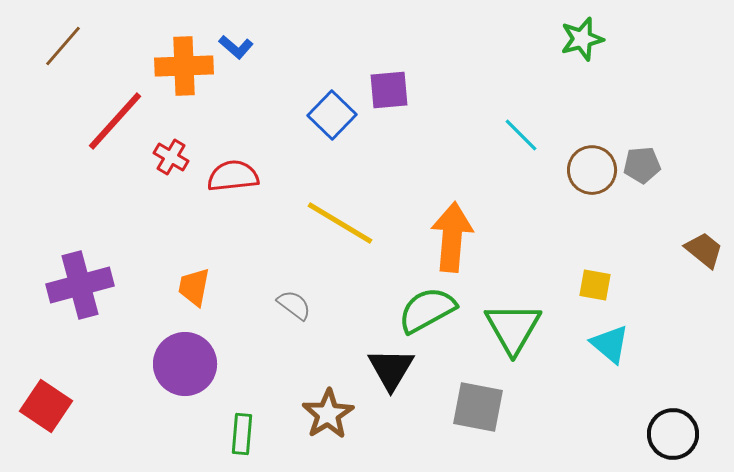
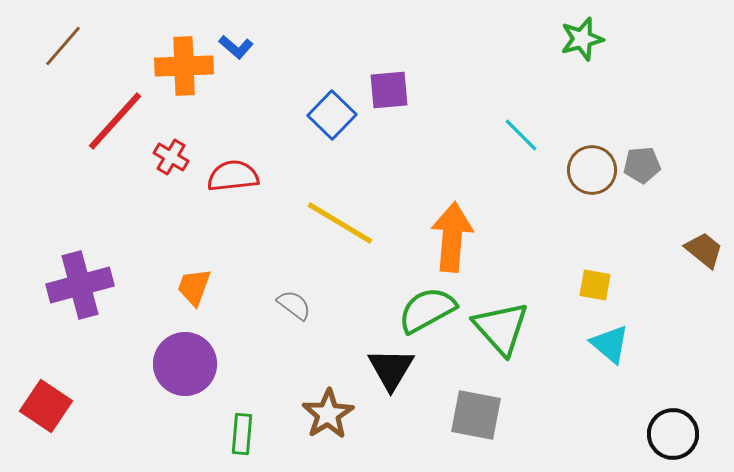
orange trapezoid: rotated 9 degrees clockwise
green triangle: moved 12 px left; rotated 12 degrees counterclockwise
gray square: moved 2 px left, 8 px down
